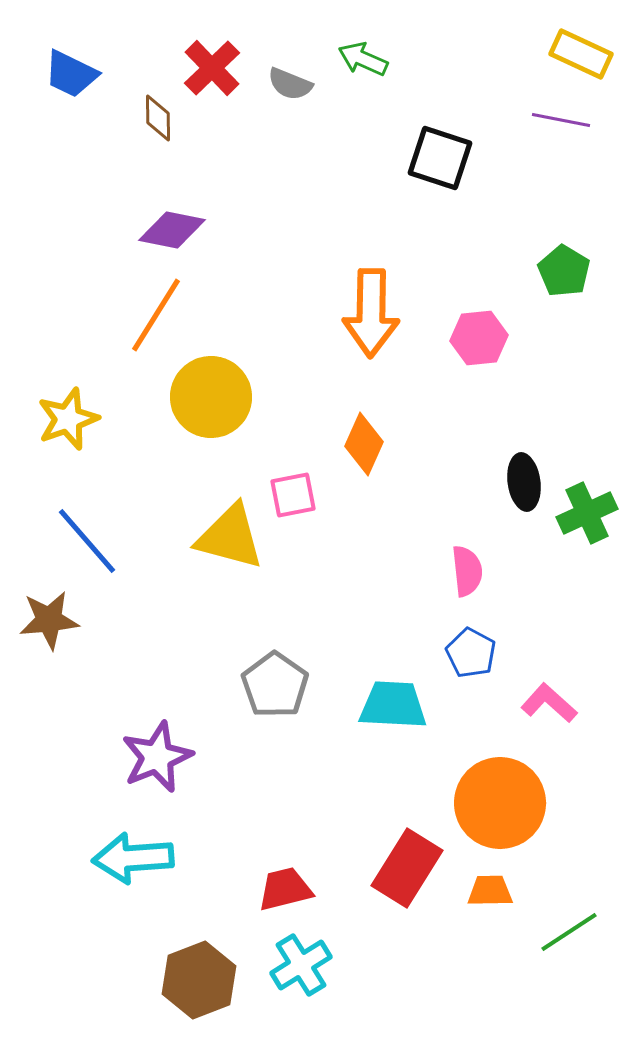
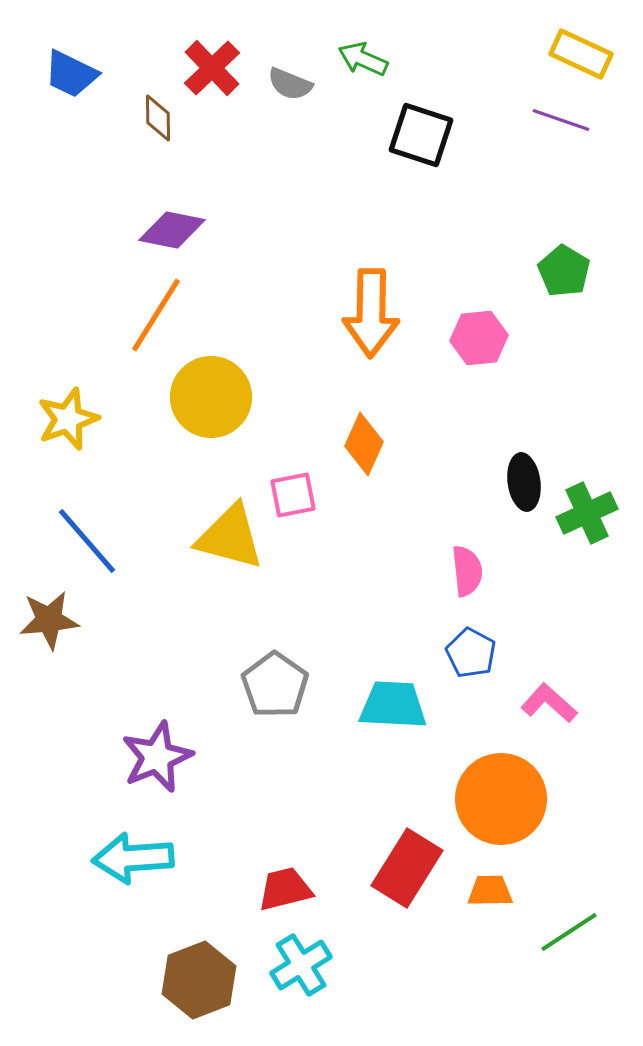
purple line: rotated 8 degrees clockwise
black square: moved 19 px left, 23 px up
orange circle: moved 1 px right, 4 px up
